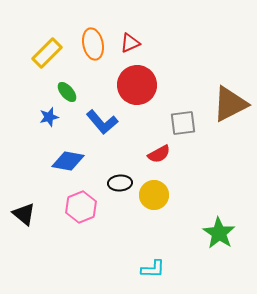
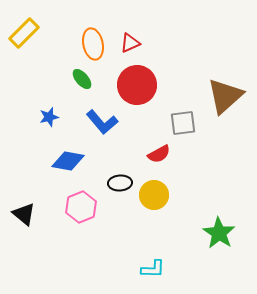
yellow rectangle: moved 23 px left, 20 px up
green ellipse: moved 15 px right, 13 px up
brown triangle: moved 5 px left, 8 px up; rotated 15 degrees counterclockwise
